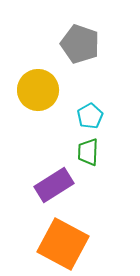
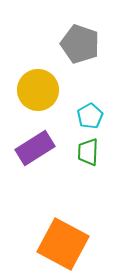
purple rectangle: moved 19 px left, 37 px up
